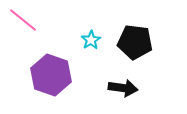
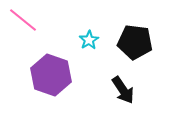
cyan star: moved 2 px left
black arrow: moved 2 px down; rotated 48 degrees clockwise
